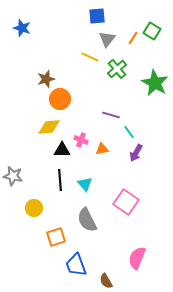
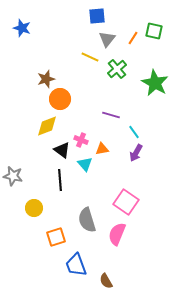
green square: moved 2 px right; rotated 18 degrees counterclockwise
yellow diamond: moved 2 px left, 1 px up; rotated 15 degrees counterclockwise
cyan line: moved 5 px right
black triangle: rotated 36 degrees clockwise
cyan triangle: moved 20 px up
gray semicircle: rotated 10 degrees clockwise
pink semicircle: moved 20 px left, 24 px up
